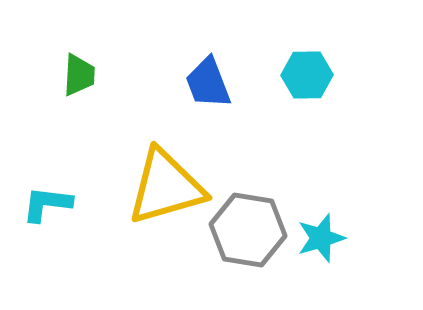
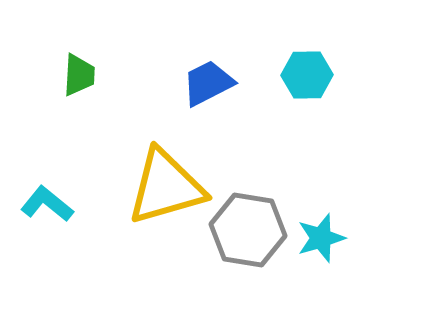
blue trapezoid: rotated 84 degrees clockwise
cyan L-shape: rotated 32 degrees clockwise
